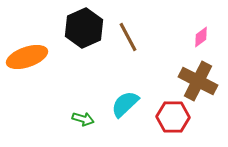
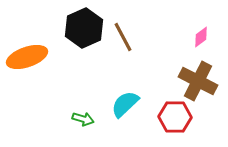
brown line: moved 5 px left
red hexagon: moved 2 px right
